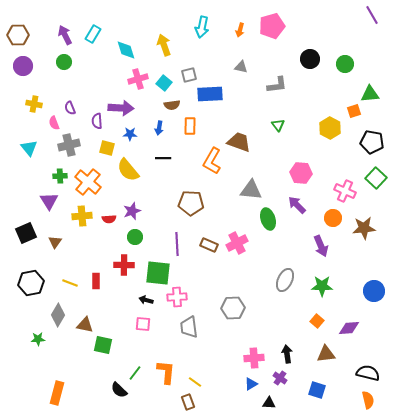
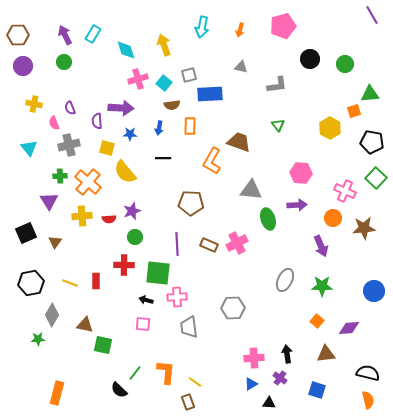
pink pentagon at (272, 26): moved 11 px right
yellow semicircle at (128, 170): moved 3 px left, 2 px down
purple arrow at (297, 205): rotated 132 degrees clockwise
gray diamond at (58, 315): moved 6 px left
